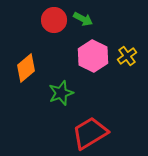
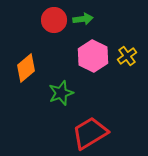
green arrow: rotated 36 degrees counterclockwise
